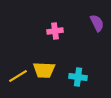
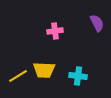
cyan cross: moved 1 px up
